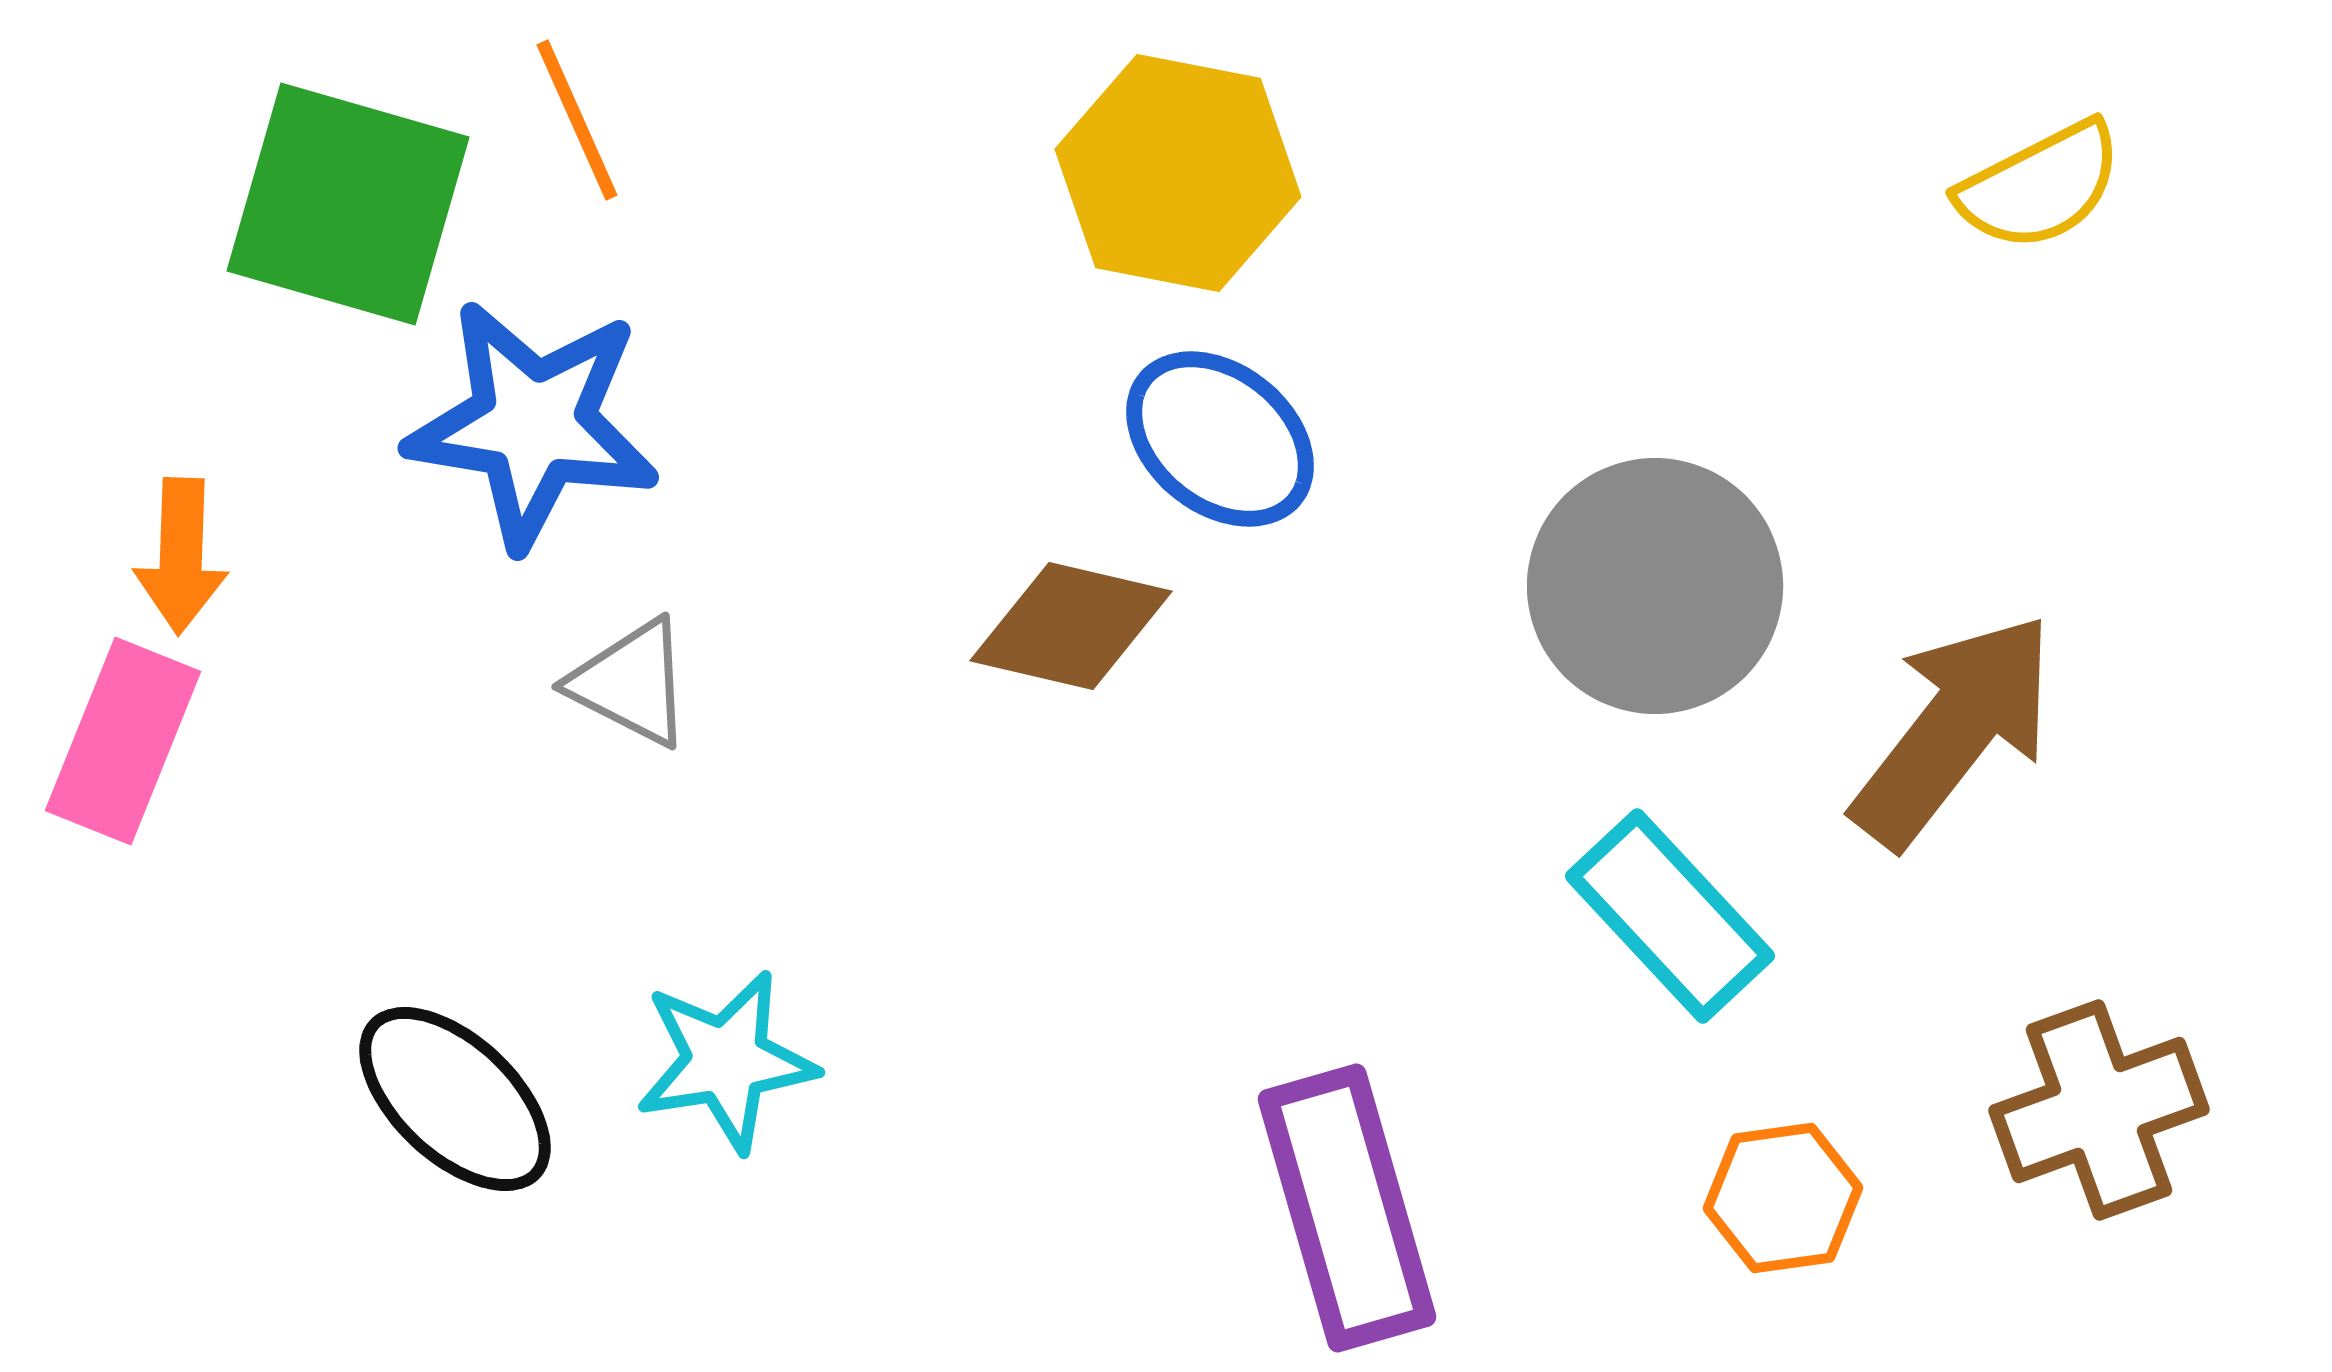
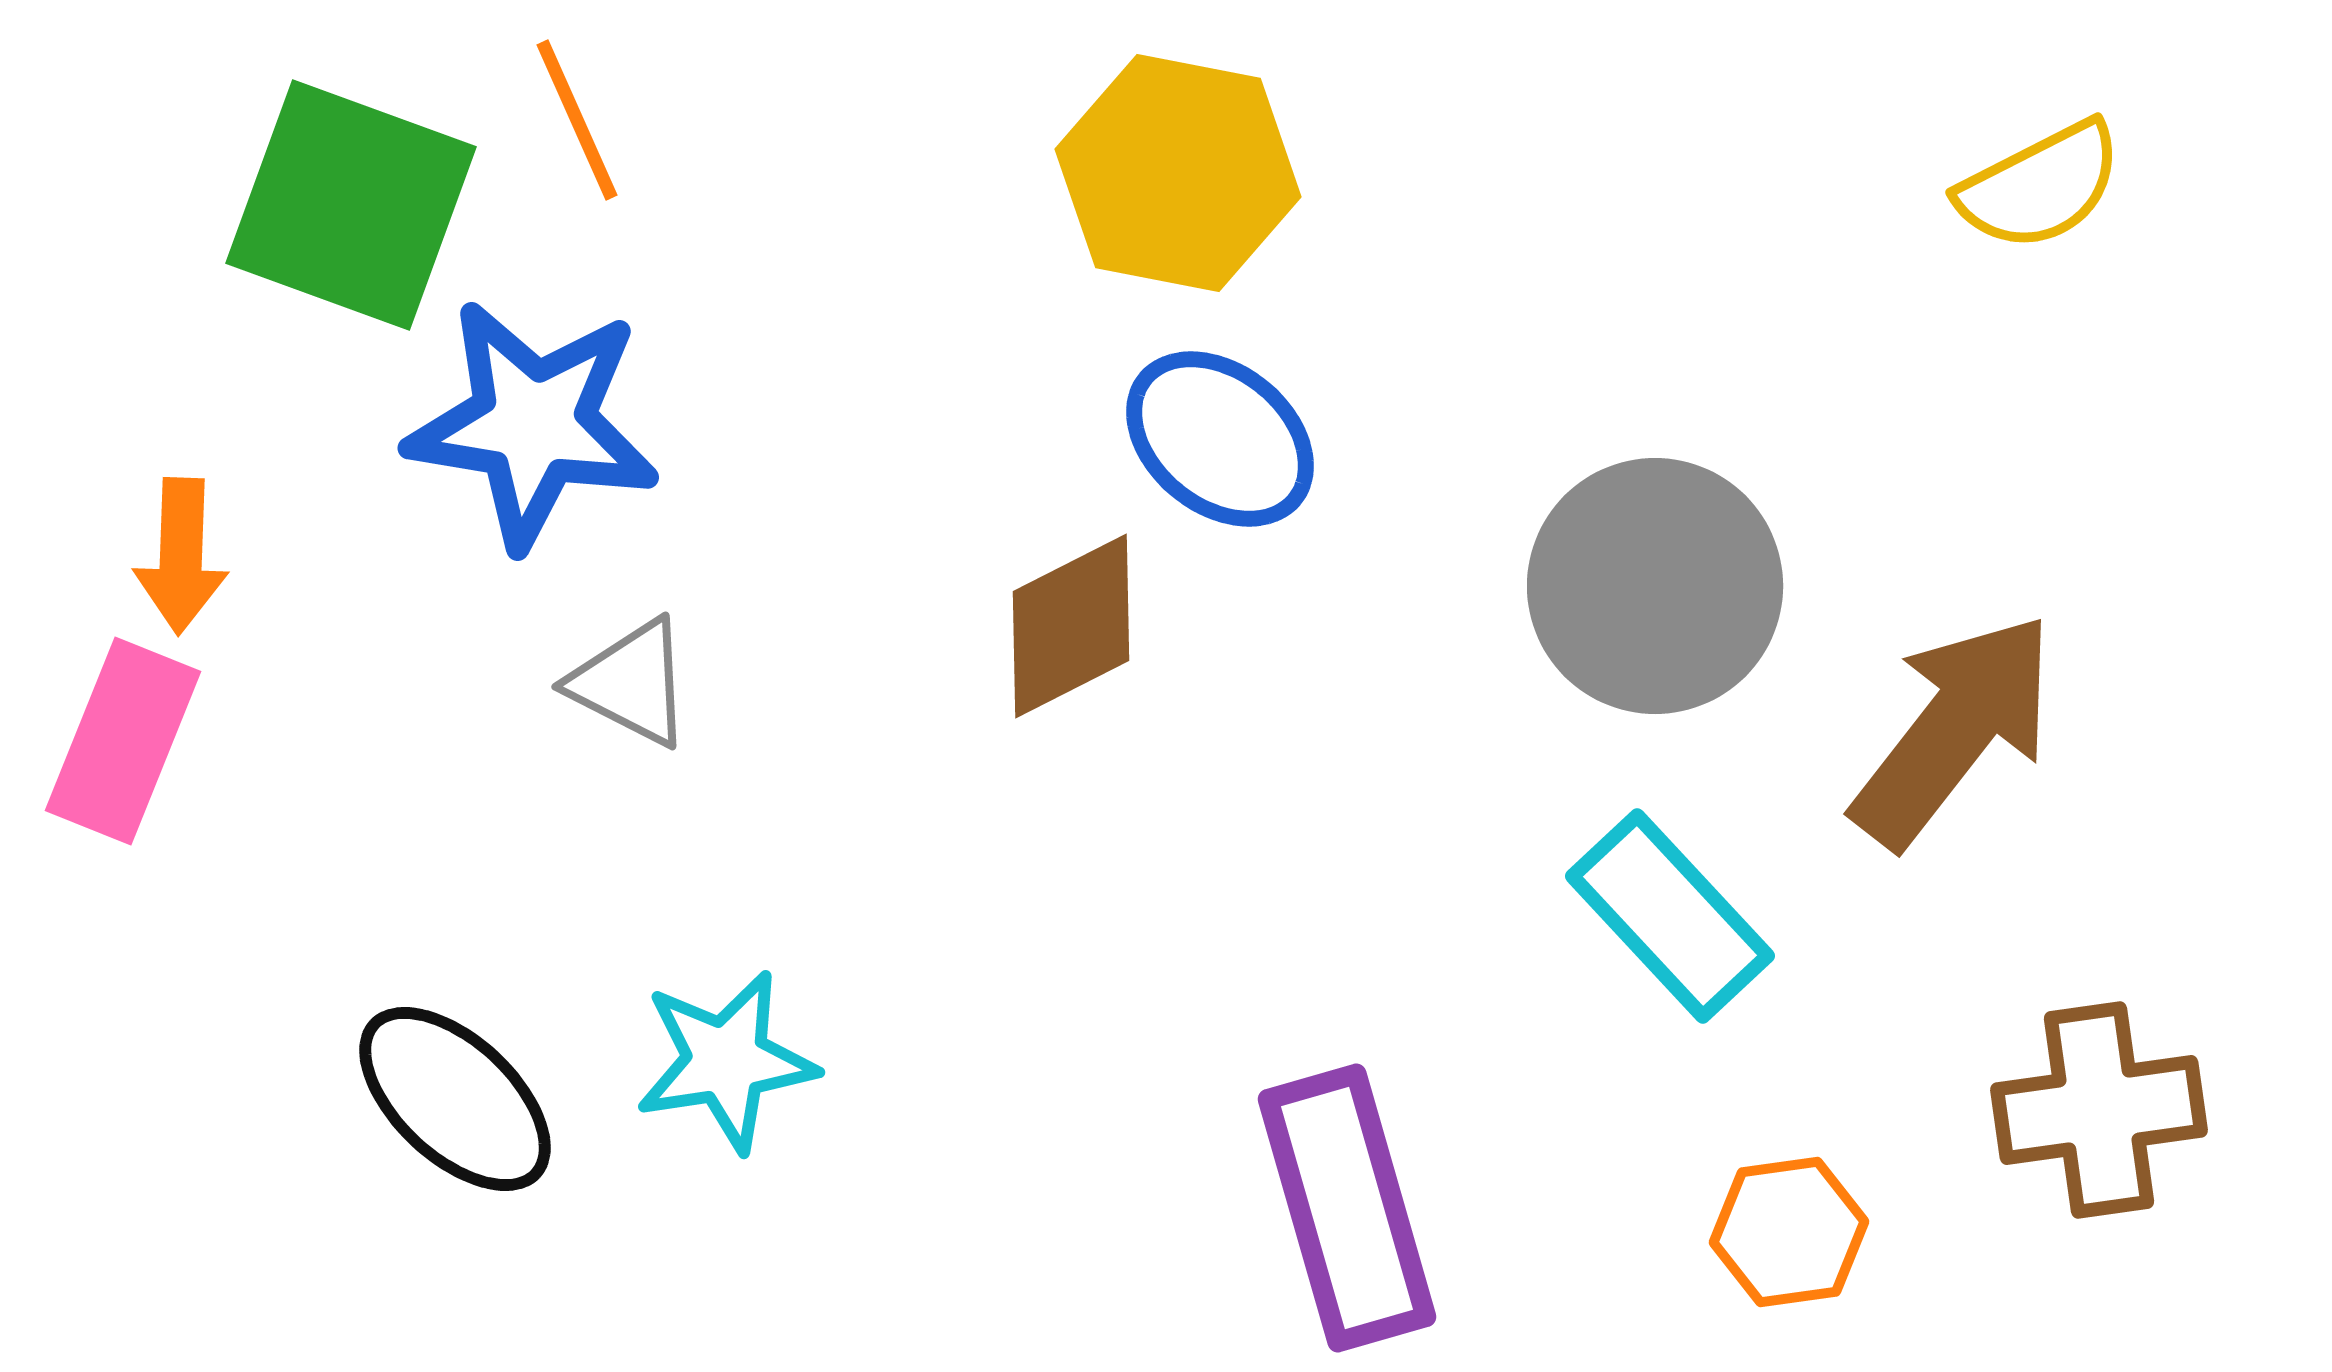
green square: moved 3 px right, 1 px down; rotated 4 degrees clockwise
brown diamond: rotated 40 degrees counterclockwise
brown cross: rotated 12 degrees clockwise
orange hexagon: moved 6 px right, 34 px down
